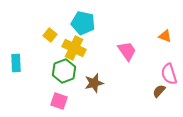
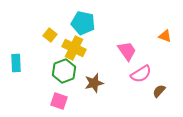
pink semicircle: moved 28 px left; rotated 105 degrees counterclockwise
